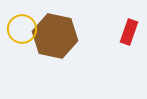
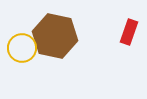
yellow circle: moved 19 px down
